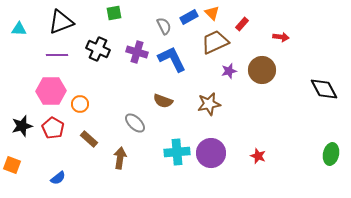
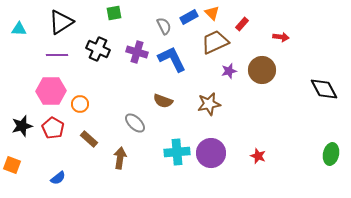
black triangle: rotated 12 degrees counterclockwise
